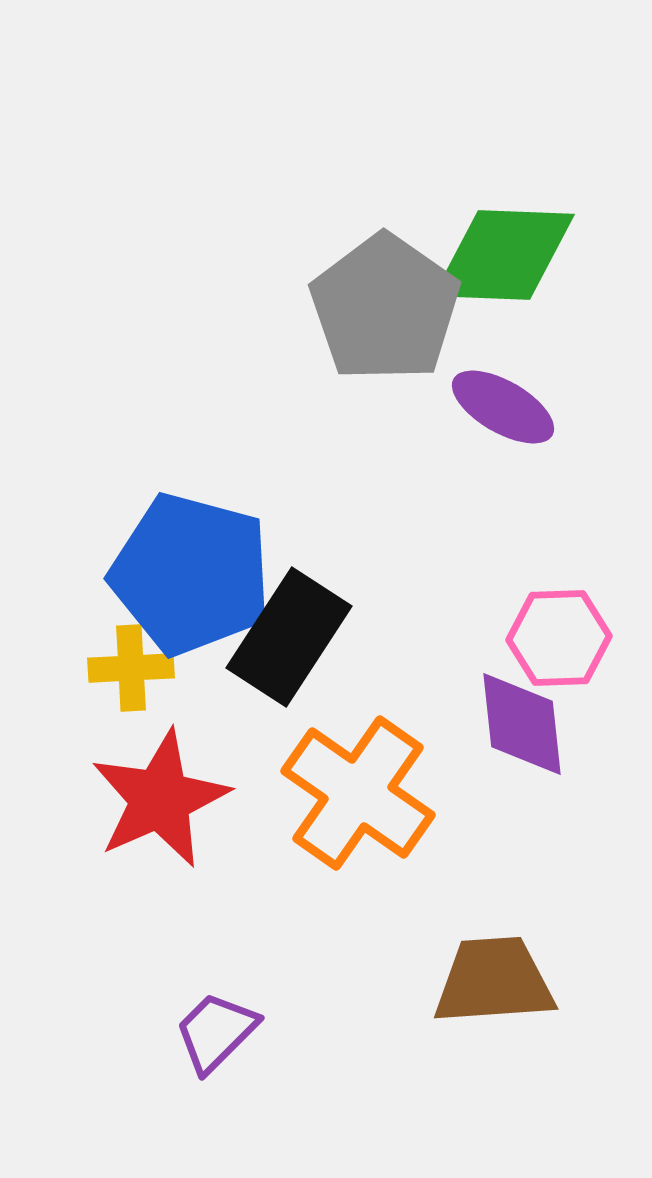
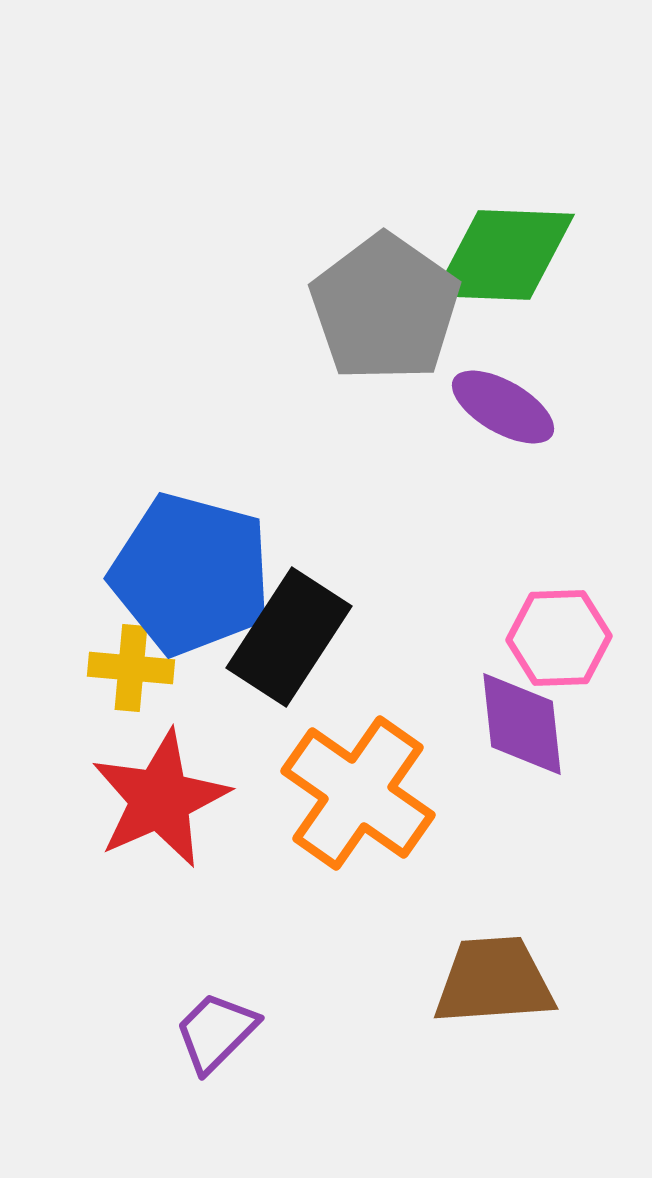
yellow cross: rotated 8 degrees clockwise
